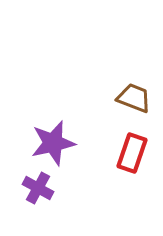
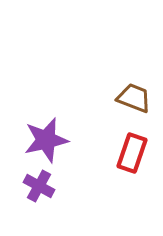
purple star: moved 7 px left, 3 px up
purple cross: moved 1 px right, 2 px up
